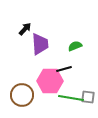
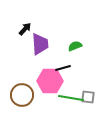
black line: moved 1 px left, 1 px up
